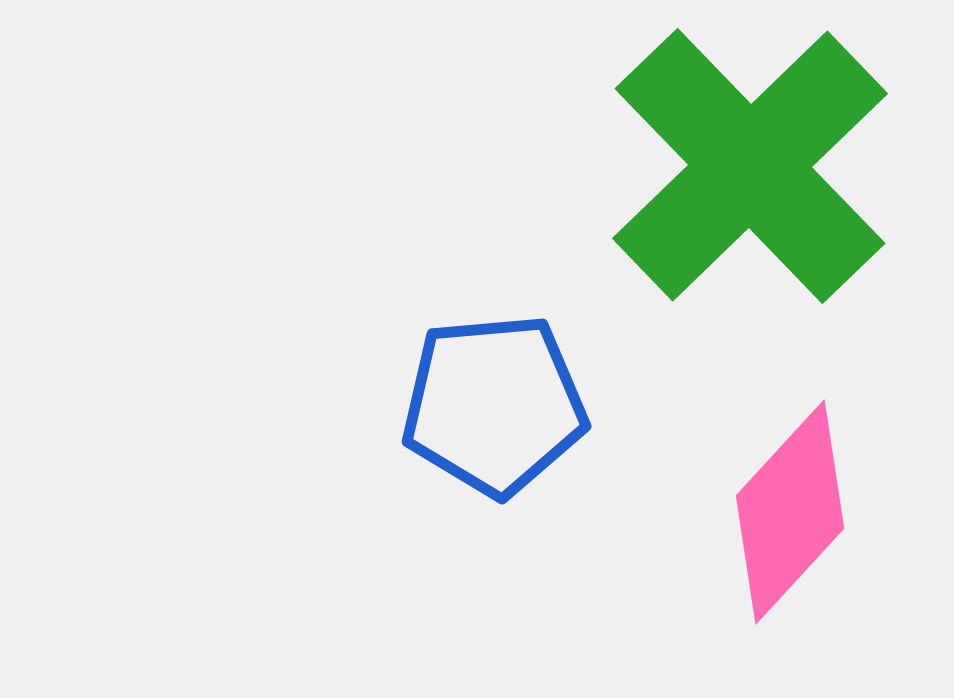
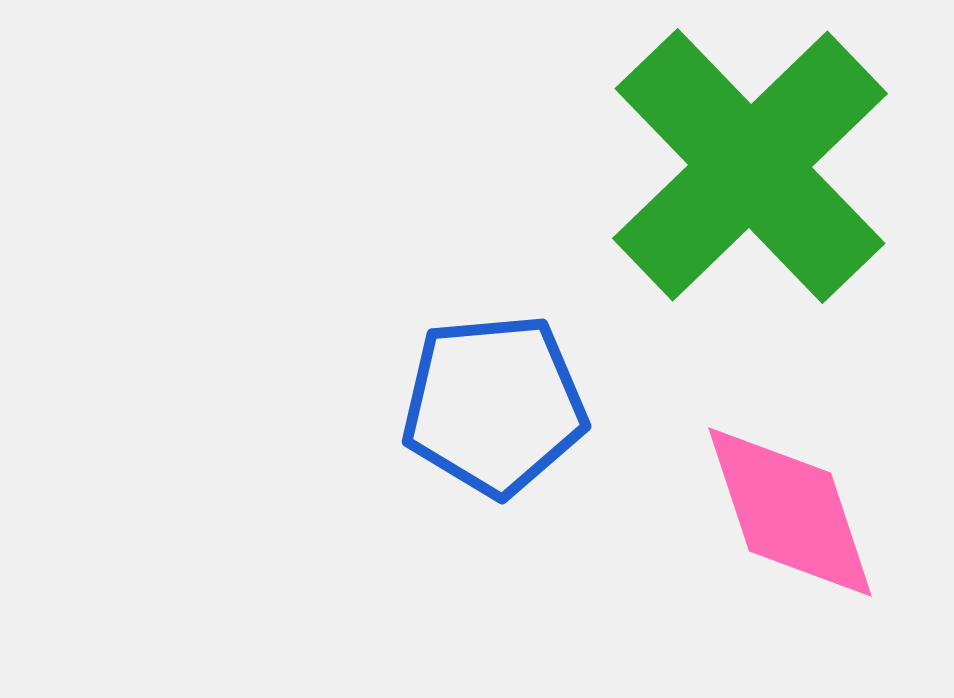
pink diamond: rotated 61 degrees counterclockwise
